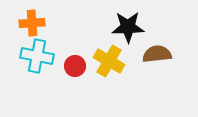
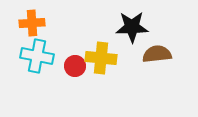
black star: moved 4 px right
yellow cross: moved 8 px left, 3 px up; rotated 24 degrees counterclockwise
